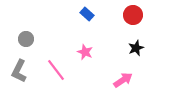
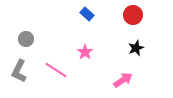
pink star: rotated 14 degrees clockwise
pink line: rotated 20 degrees counterclockwise
